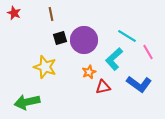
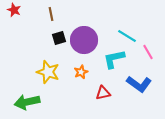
red star: moved 3 px up
black square: moved 1 px left
cyan L-shape: rotated 30 degrees clockwise
yellow star: moved 3 px right, 5 px down
orange star: moved 8 px left
red triangle: moved 6 px down
